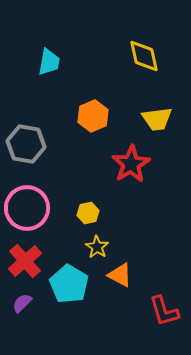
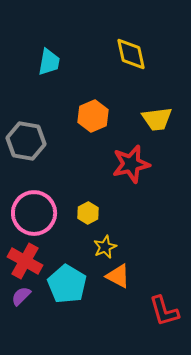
yellow diamond: moved 13 px left, 2 px up
gray hexagon: moved 3 px up
red star: rotated 18 degrees clockwise
pink circle: moved 7 px right, 5 px down
yellow hexagon: rotated 15 degrees counterclockwise
yellow star: moved 8 px right; rotated 15 degrees clockwise
red cross: rotated 20 degrees counterclockwise
orange triangle: moved 2 px left, 1 px down
cyan pentagon: moved 2 px left
purple semicircle: moved 1 px left, 7 px up
